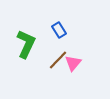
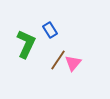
blue rectangle: moved 9 px left
brown line: rotated 10 degrees counterclockwise
